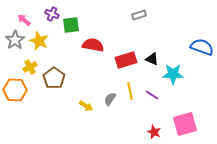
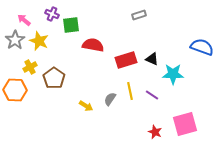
red star: moved 1 px right
